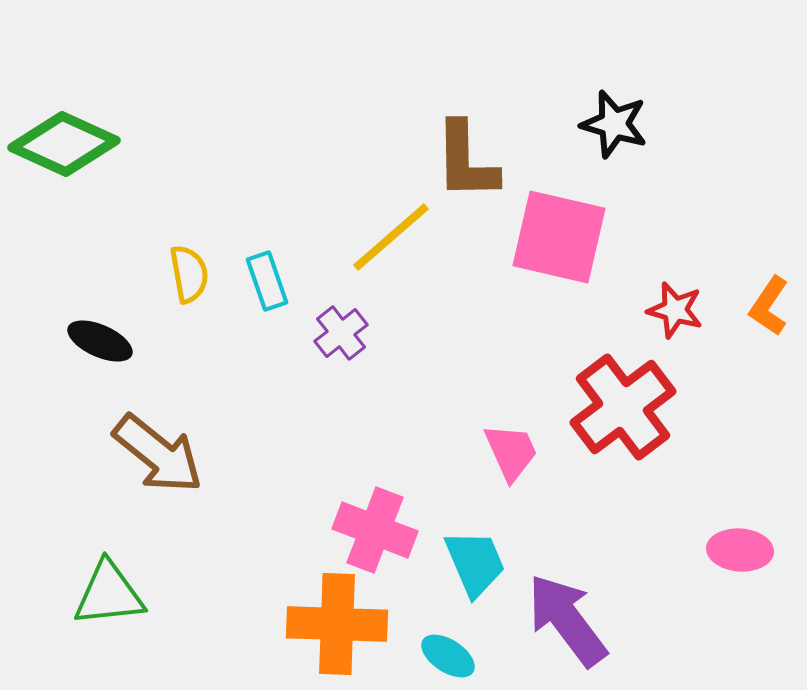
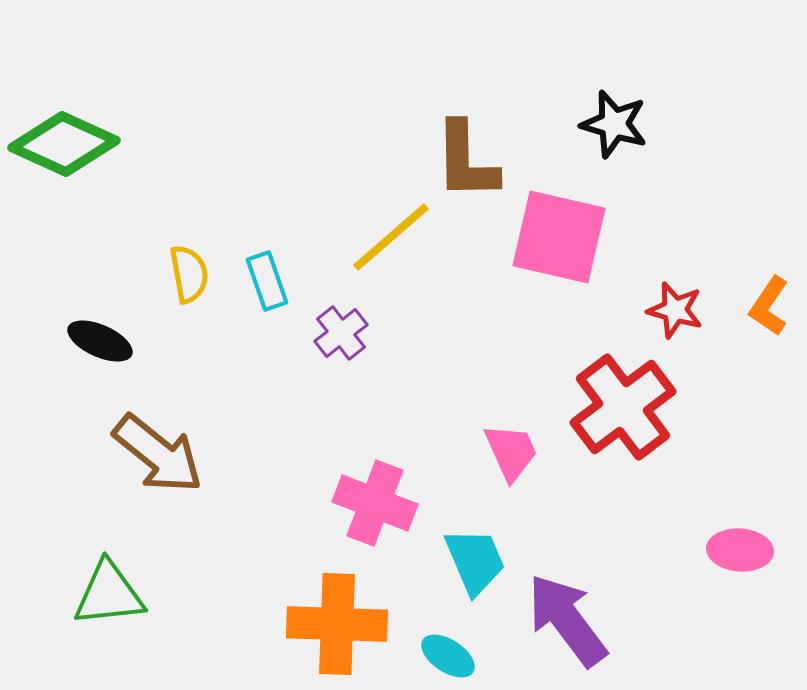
pink cross: moved 27 px up
cyan trapezoid: moved 2 px up
